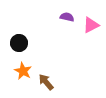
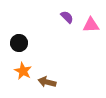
purple semicircle: rotated 32 degrees clockwise
pink triangle: rotated 24 degrees clockwise
brown arrow: moved 1 px right; rotated 36 degrees counterclockwise
